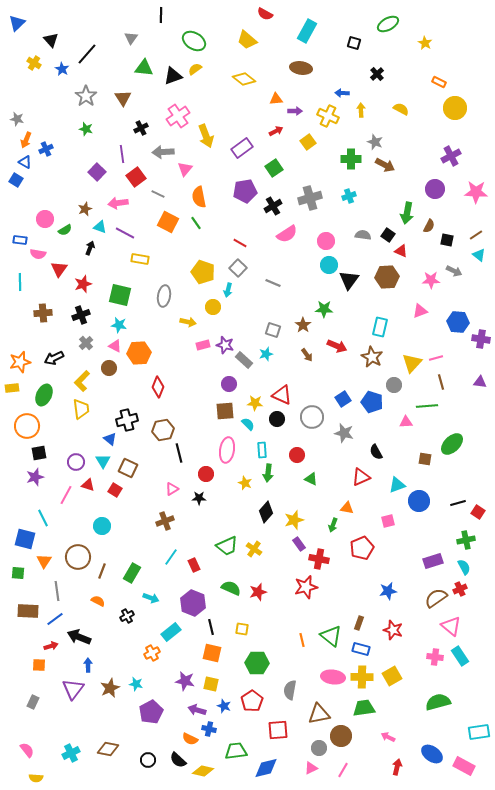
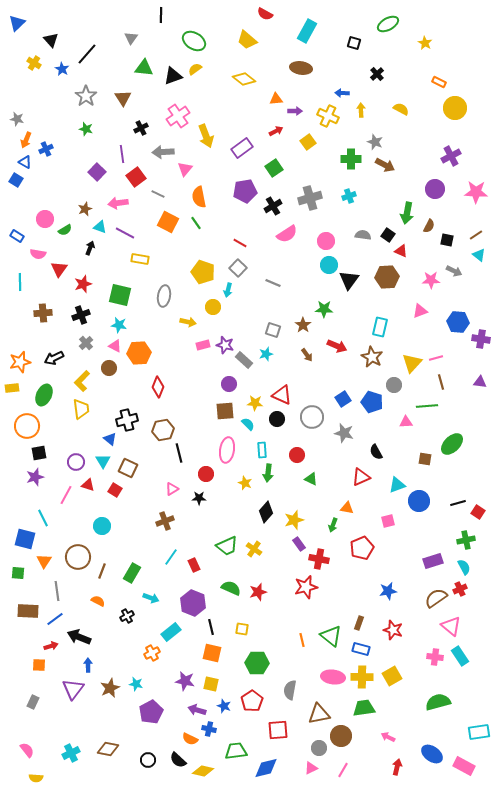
blue rectangle at (20, 240): moved 3 px left, 4 px up; rotated 24 degrees clockwise
